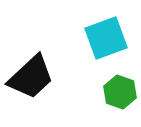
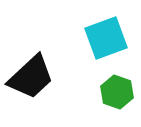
green hexagon: moved 3 px left
